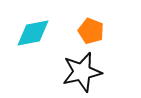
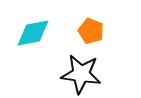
black star: moved 1 px left, 2 px down; rotated 21 degrees clockwise
